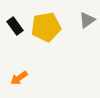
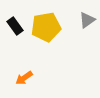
orange arrow: moved 5 px right
